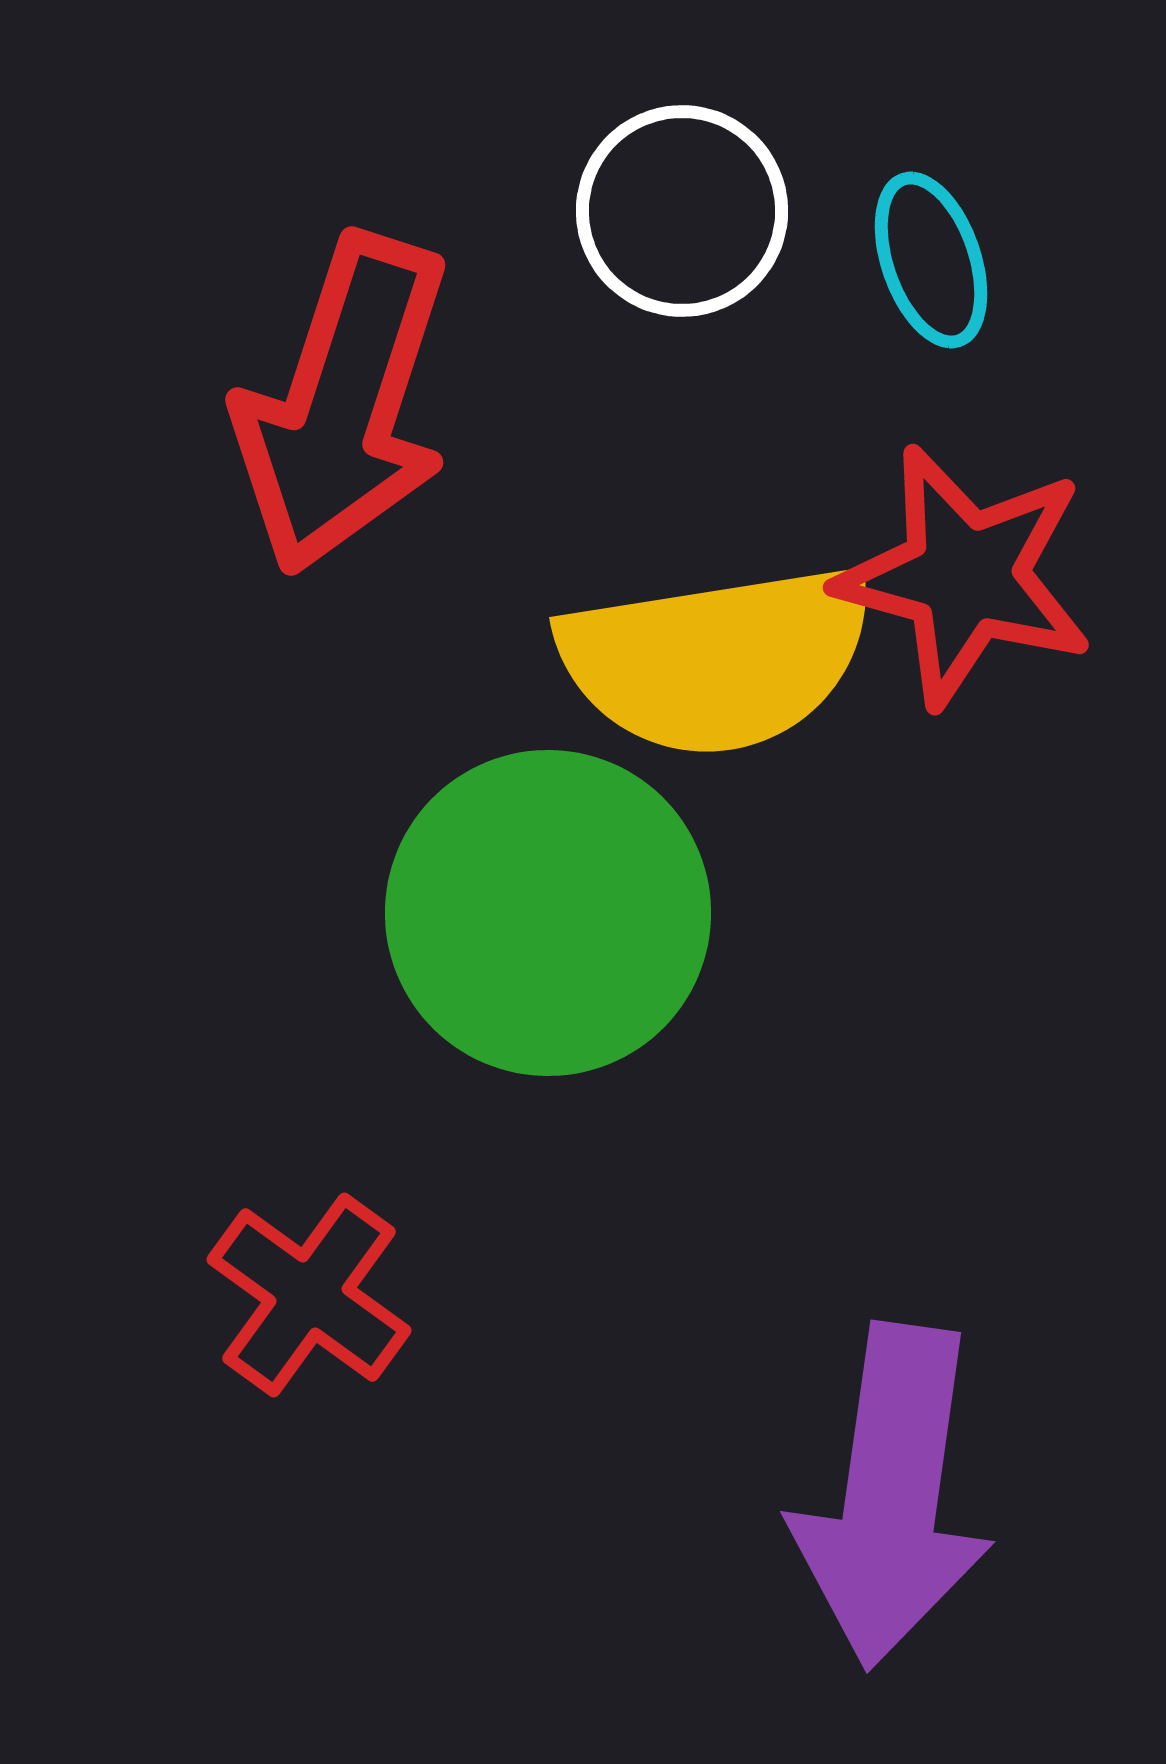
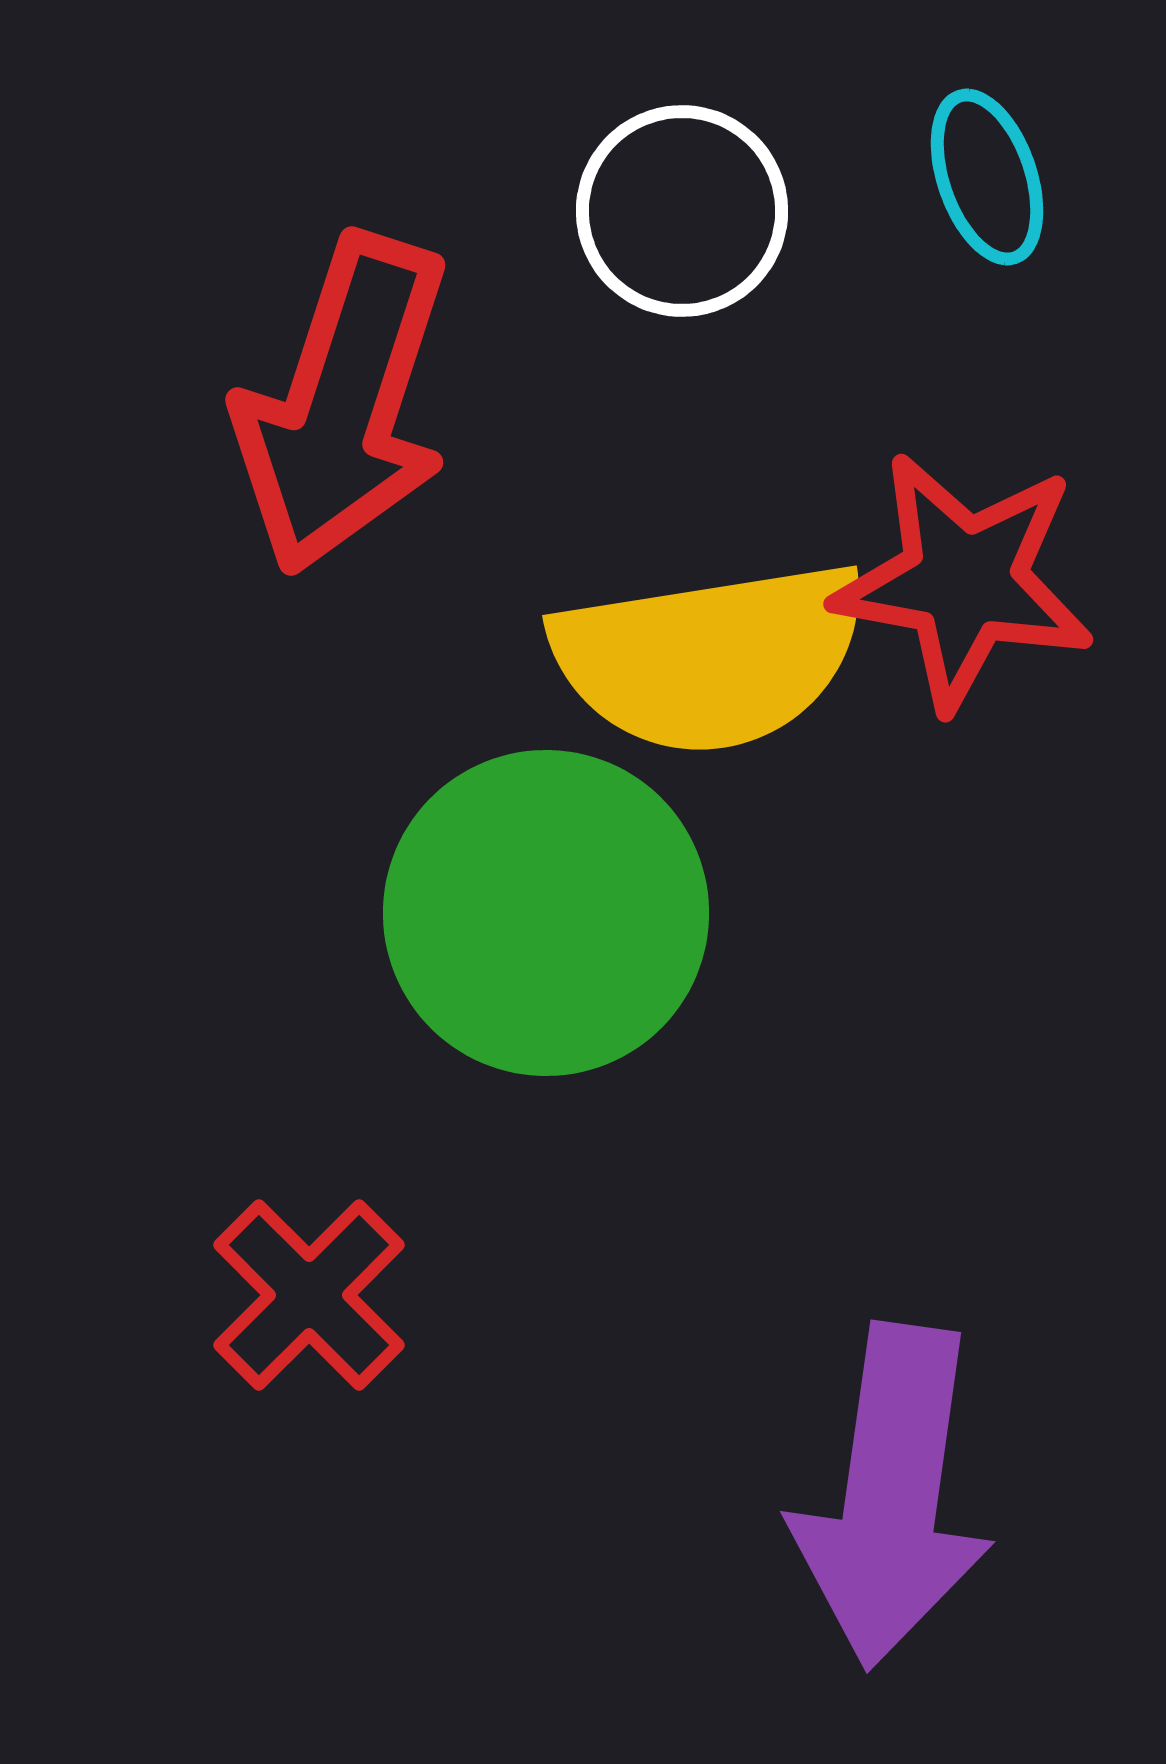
cyan ellipse: moved 56 px right, 83 px up
red star: moved 1 px left, 5 px down; rotated 5 degrees counterclockwise
yellow semicircle: moved 7 px left, 2 px up
green circle: moved 2 px left
red cross: rotated 9 degrees clockwise
